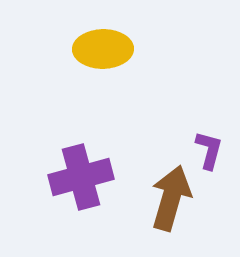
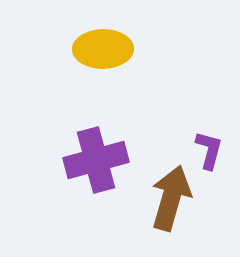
purple cross: moved 15 px right, 17 px up
